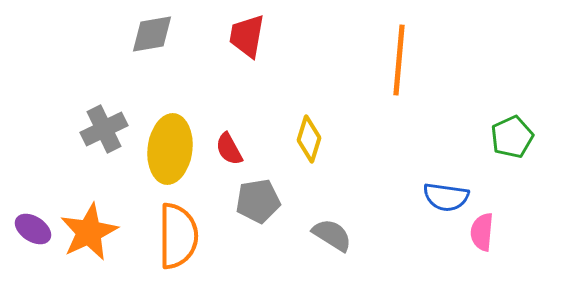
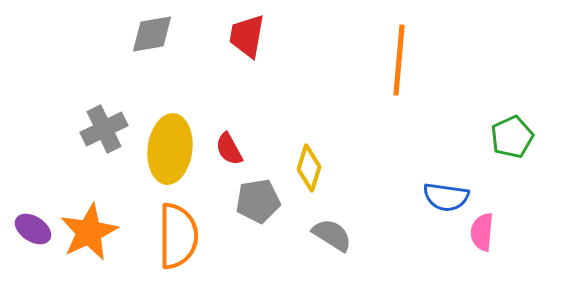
yellow diamond: moved 29 px down
